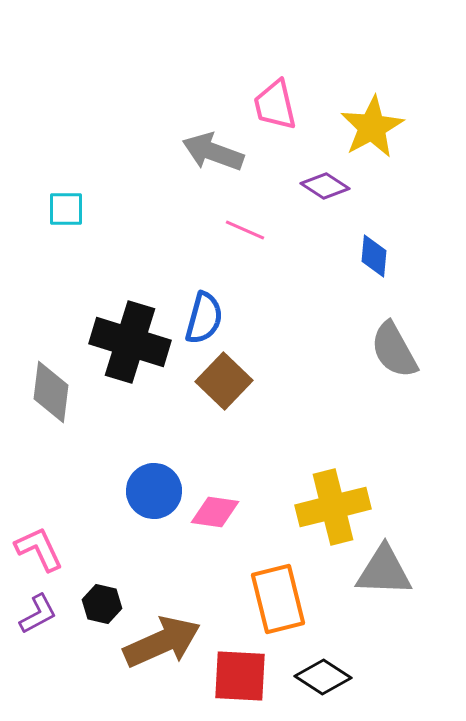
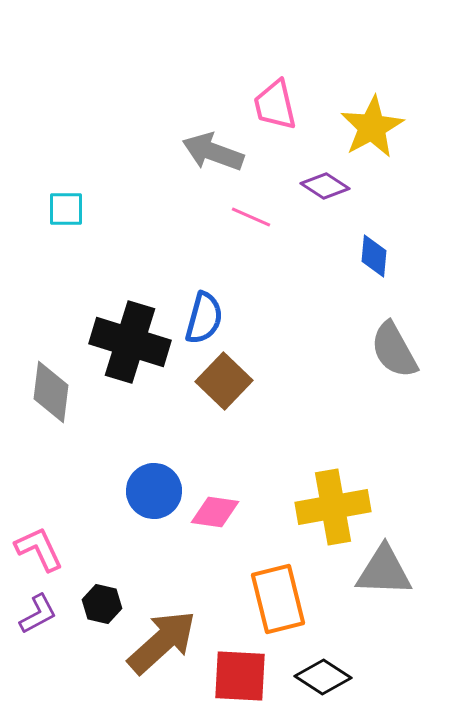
pink line: moved 6 px right, 13 px up
yellow cross: rotated 4 degrees clockwise
brown arrow: rotated 18 degrees counterclockwise
